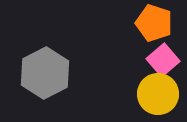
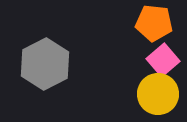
orange pentagon: rotated 12 degrees counterclockwise
gray hexagon: moved 9 px up
